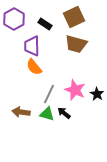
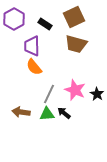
green triangle: rotated 21 degrees counterclockwise
